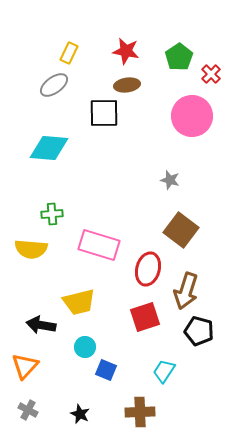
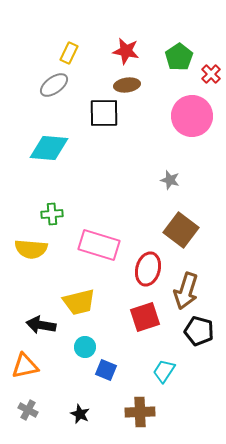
orange triangle: rotated 36 degrees clockwise
